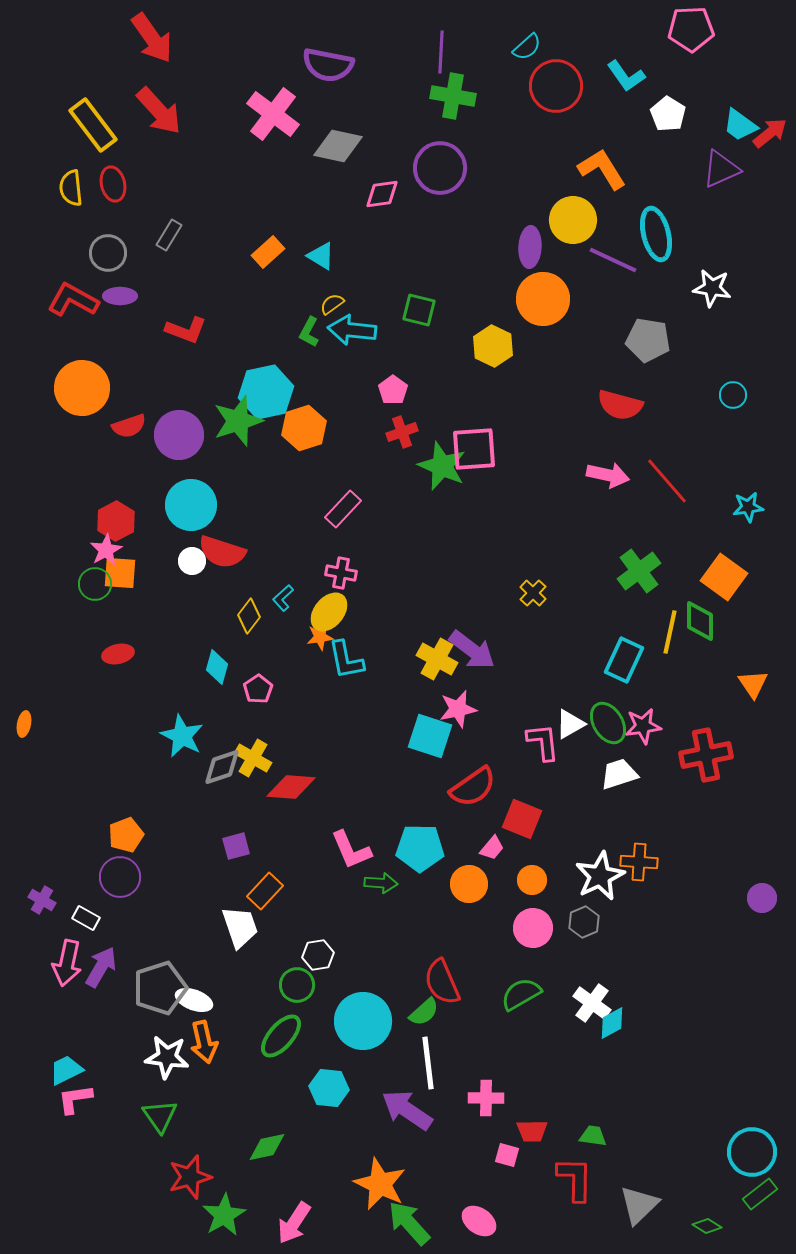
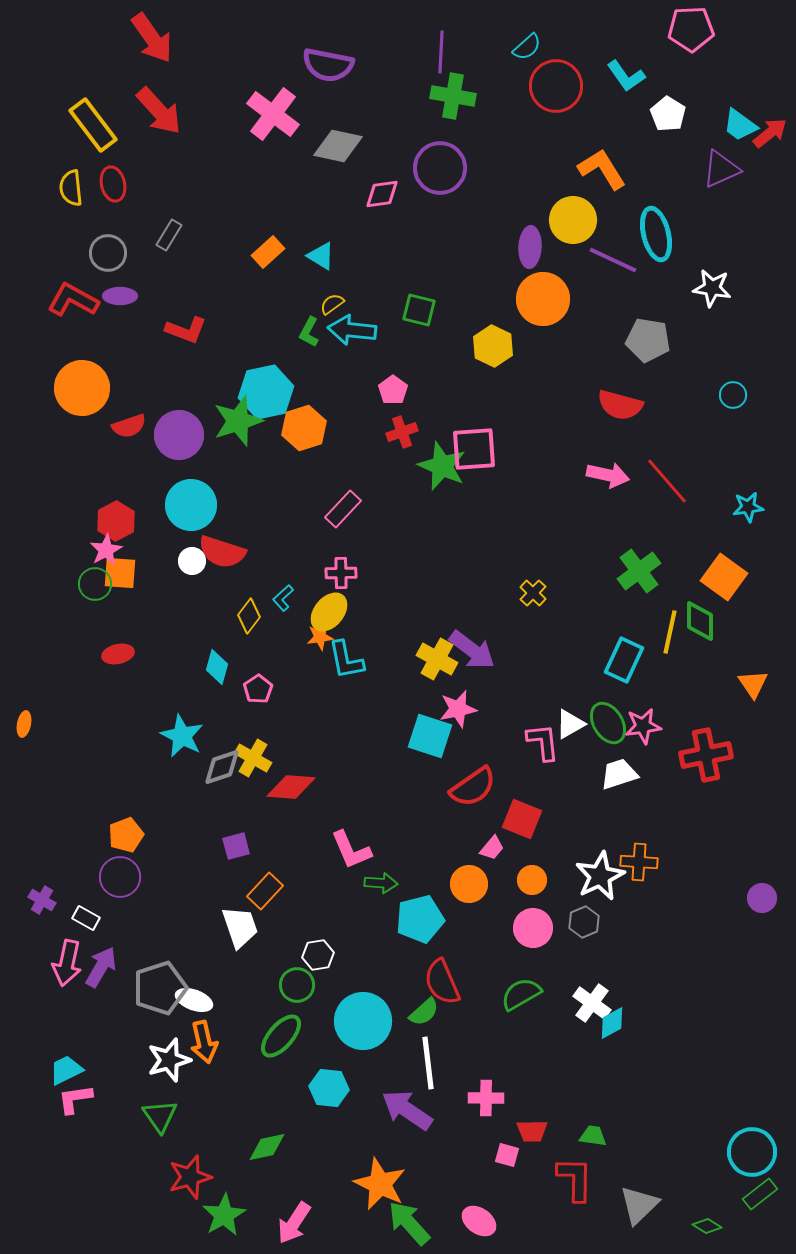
pink cross at (341, 573): rotated 12 degrees counterclockwise
cyan pentagon at (420, 848): moved 71 px down; rotated 15 degrees counterclockwise
white star at (167, 1057): moved 2 px right, 3 px down; rotated 24 degrees counterclockwise
